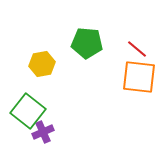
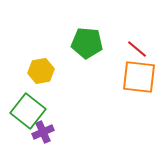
yellow hexagon: moved 1 px left, 7 px down
